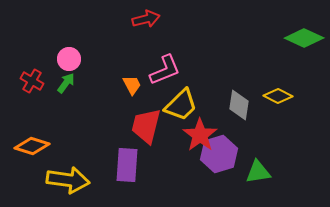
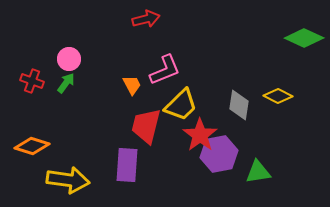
red cross: rotated 10 degrees counterclockwise
purple hexagon: rotated 6 degrees clockwise
